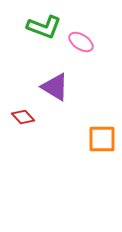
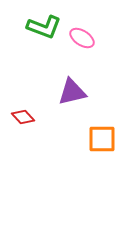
pink ellipse: moved 1 px right, 4 px up
purple triangle: moved 17 px right, 5 px down; rotated 44 degrees counterclockwise
